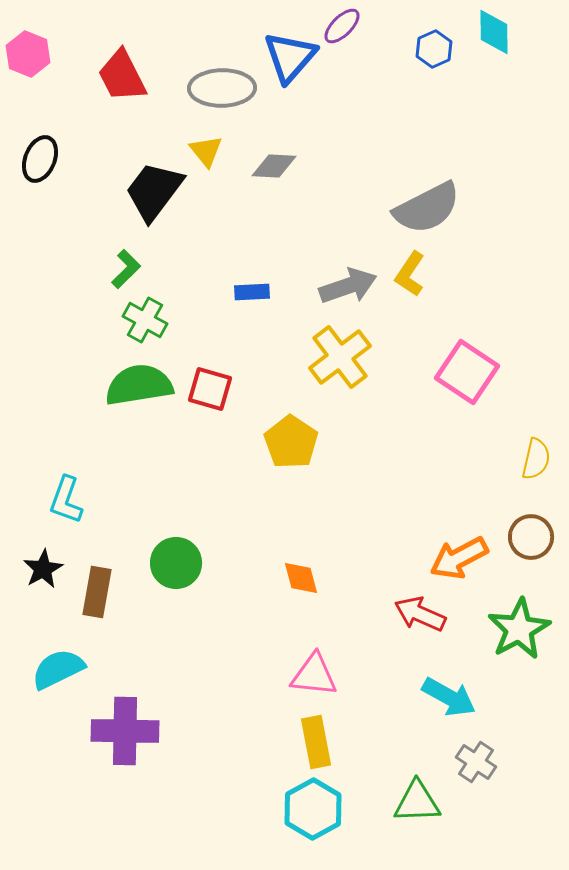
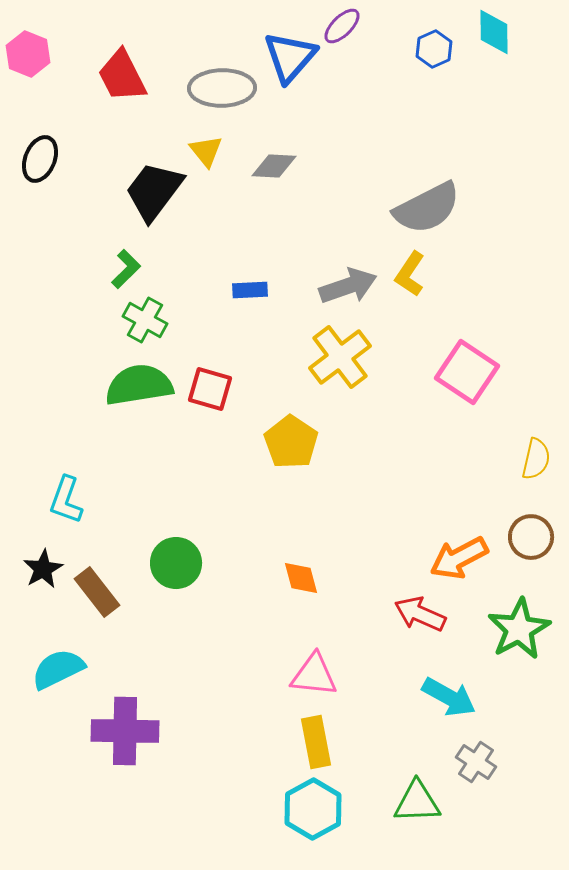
blue rectangle: moved 2 px left, 2 px up
brown rectangle: rotated 48 degrees counterclockwise
